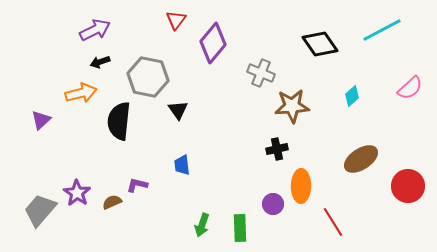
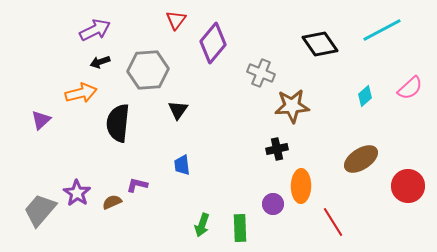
gray hexagon: moved 7 px up; rotated 15 degrees counterclockwise
cyan diamond: moved 13 px right
black triangle: rotated 10 degrees clockwise
black semicircle: moved 1 px left, 2 px down
